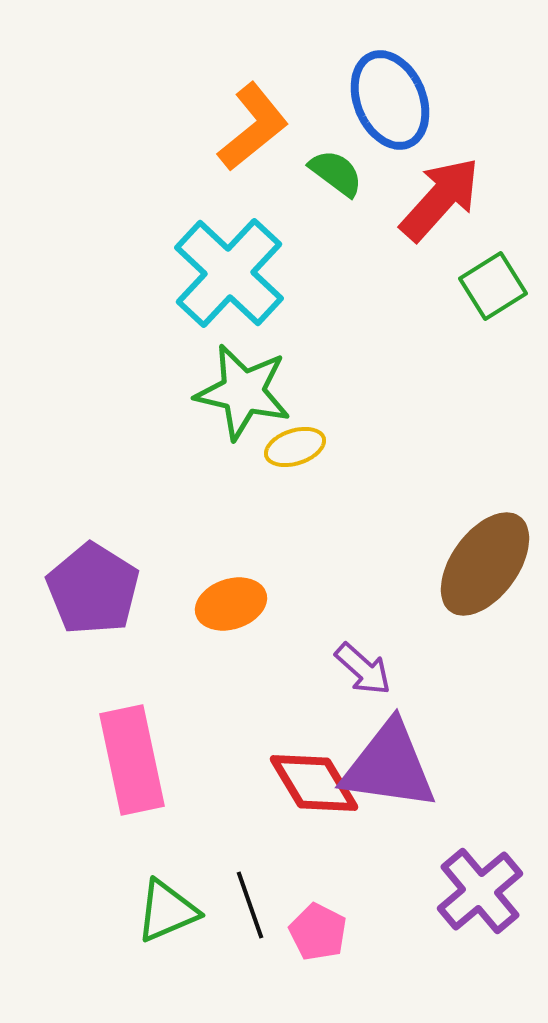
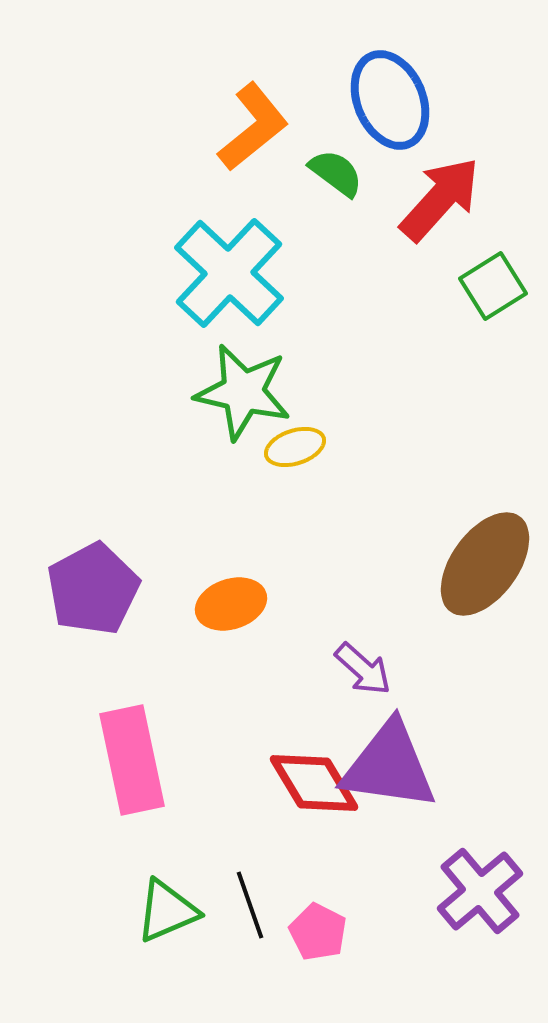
purple pentagon: rotated 12 degrees clockwise
